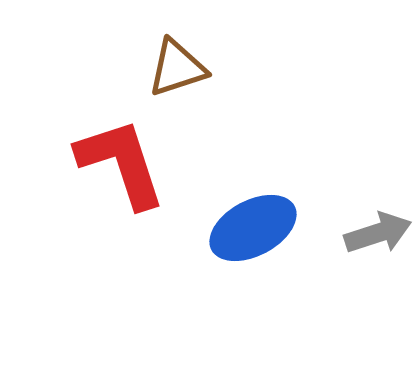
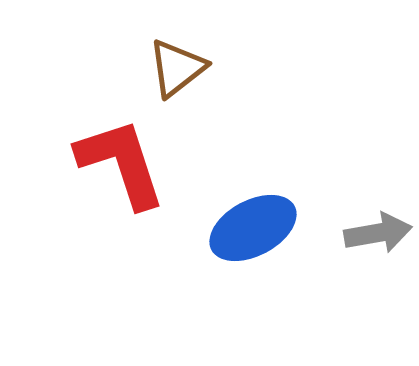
brown triangle: rotated 20 degrees counterclockwise
gray arrow: rotated 8 degrees clockwise
